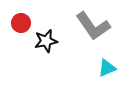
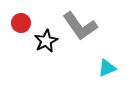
gray L-shape: moved 13 px left
black star: rotated 15 degrees counterclockwise
